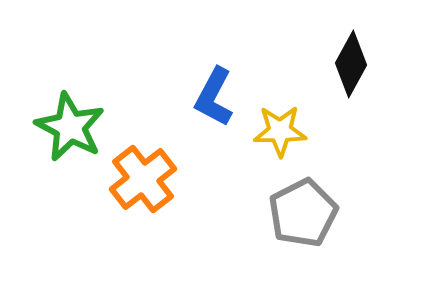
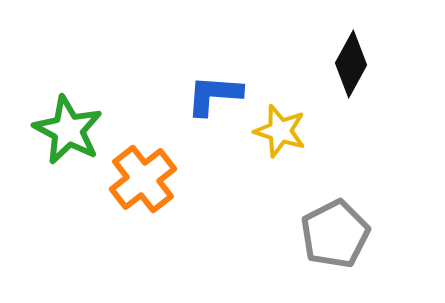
blue L-shape: moved 2 px up; rotated 66 degrees clockwise
green star: moved 2 px left, 3 px down
yellow star: rotated 18 degrees clockwise
gray pentagon: moved 32 px right, 21 px down
